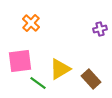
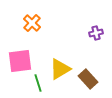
orange cross: moved 1 px right
purple cross: moved 4 px left, 4 px down
brown rectangle: moved 3 px left
green line: rotated 36 degrees clockwise
